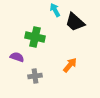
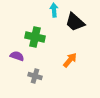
cyan arrow: moved 1 px left; rotated 24 degrees clockwise
purple semicircle: moved 1 px up
orange arrow: moved 5 px up
gray cross: rotated 24 degrees clockwise
